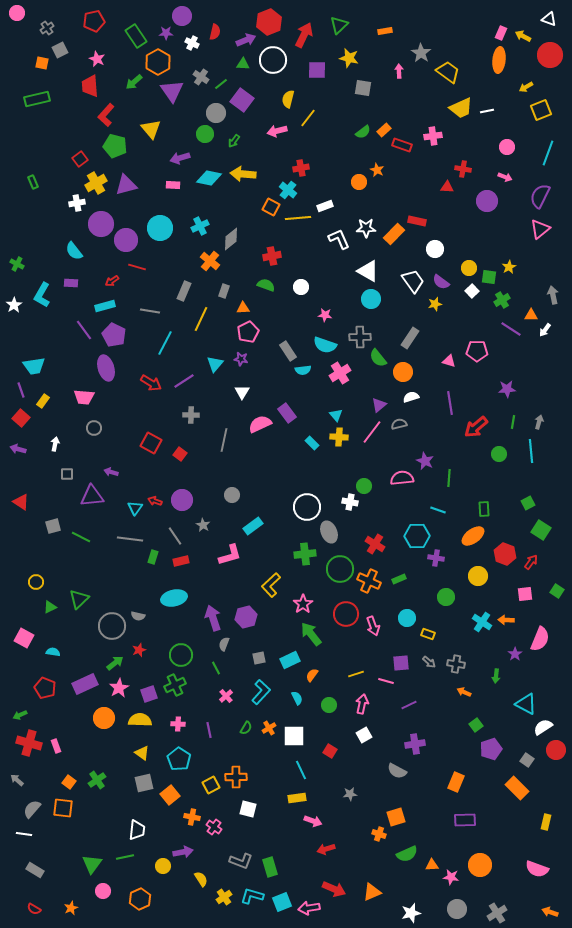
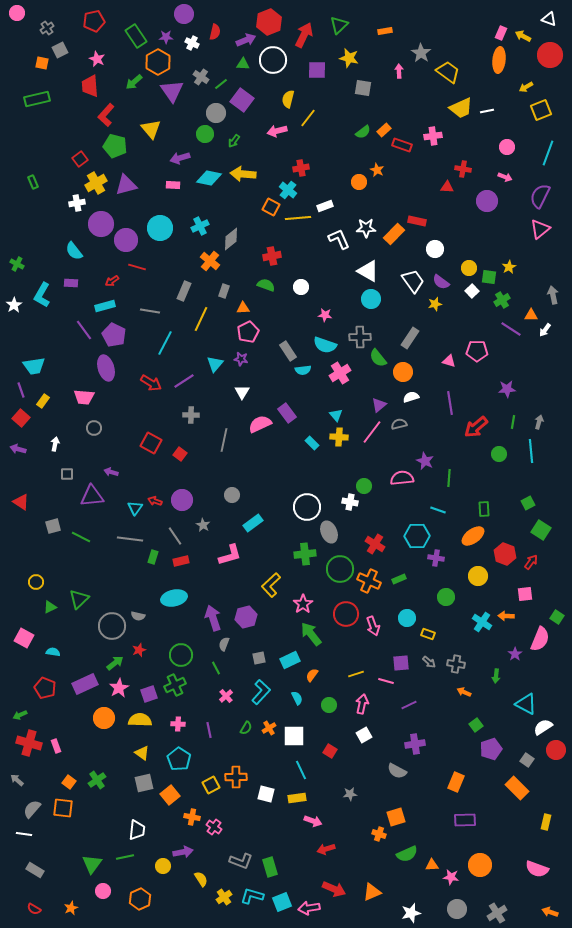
purple circle at (182, 16): moved 2 px right, 2 px up
purple star at (166, 33): moved 4 px down
cyan rectangle at (253, 526): moved 3 px up
green square at (557, 591): moved 26 px down
orange arrow at (506, 620): moved 4 px up
white square at (248, 809): moved 18 px right, 15 px up
